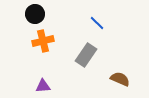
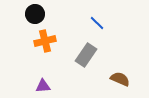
orange cross: moved 2 px right
